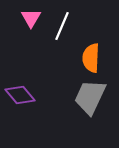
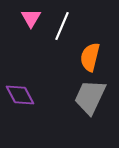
orange semicircle: moved 1 px left, 1 px up; rotated 12 degrees clockwise
purple diamond: rotated 12 degrees clockwise
